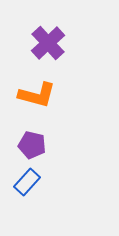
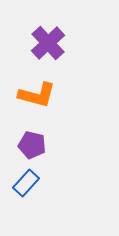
blue rectangle: moved 1 px left, 1 px down
